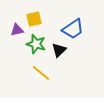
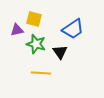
yellow square: rotated 28 degrees clockwise
black triangle: moved 1 px right, 2 px down; rotated 21 degrees counterclockwise
yellow line: rotated 36 degrees counterclockwise
